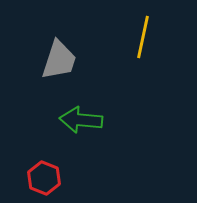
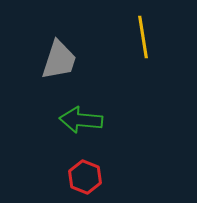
yellow line: rotated 21 degrees counterclockwise
red hexagon: moved 41 px right, 1 px up
